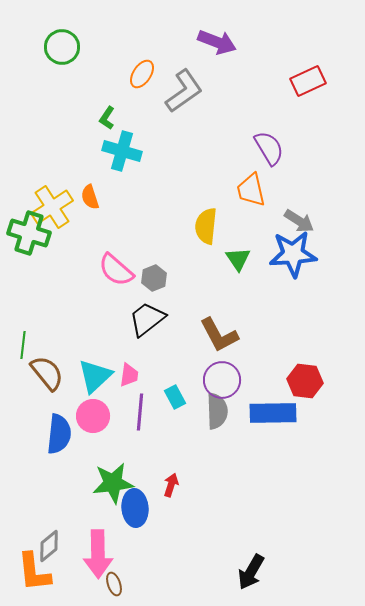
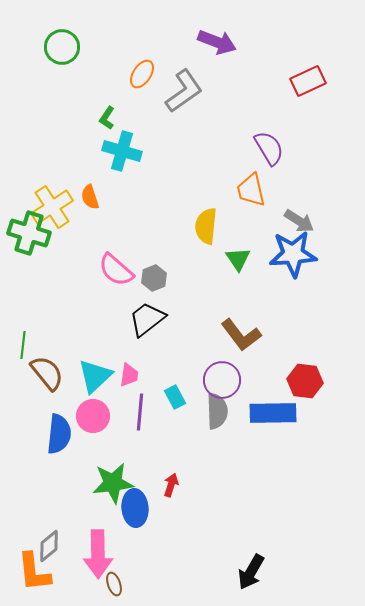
brown L-shape: moved 22 px right; rotated 9 degrees counterclockwise
